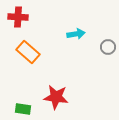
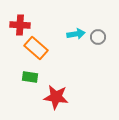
red cross: moved 2 px right, 8 px down
gray circle: moved 10 px left, 10 px up
orange rectangle: moved 8 px right, 4 px up
green rectangle: moved 7 px right, 32 px up
